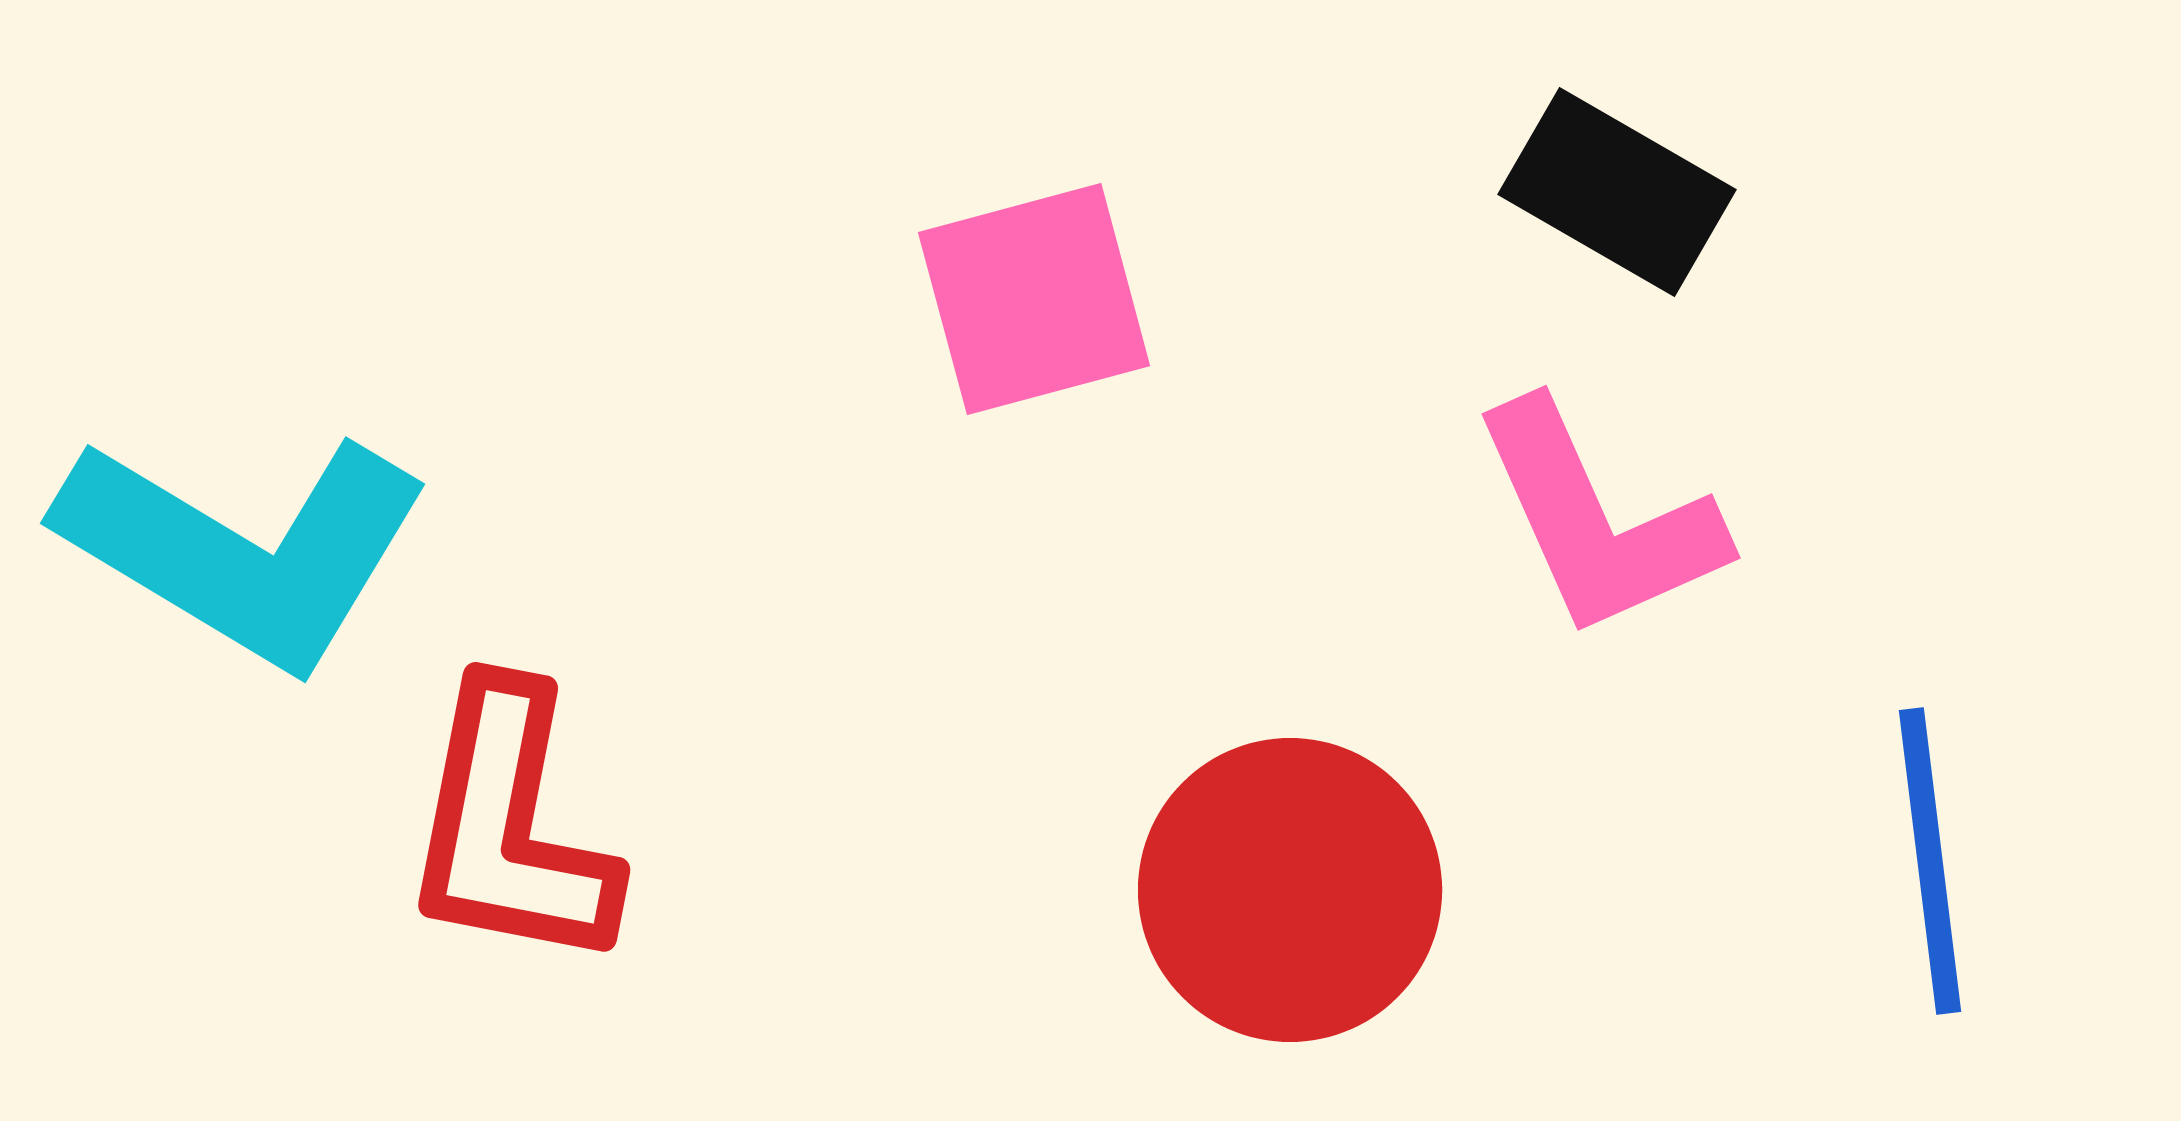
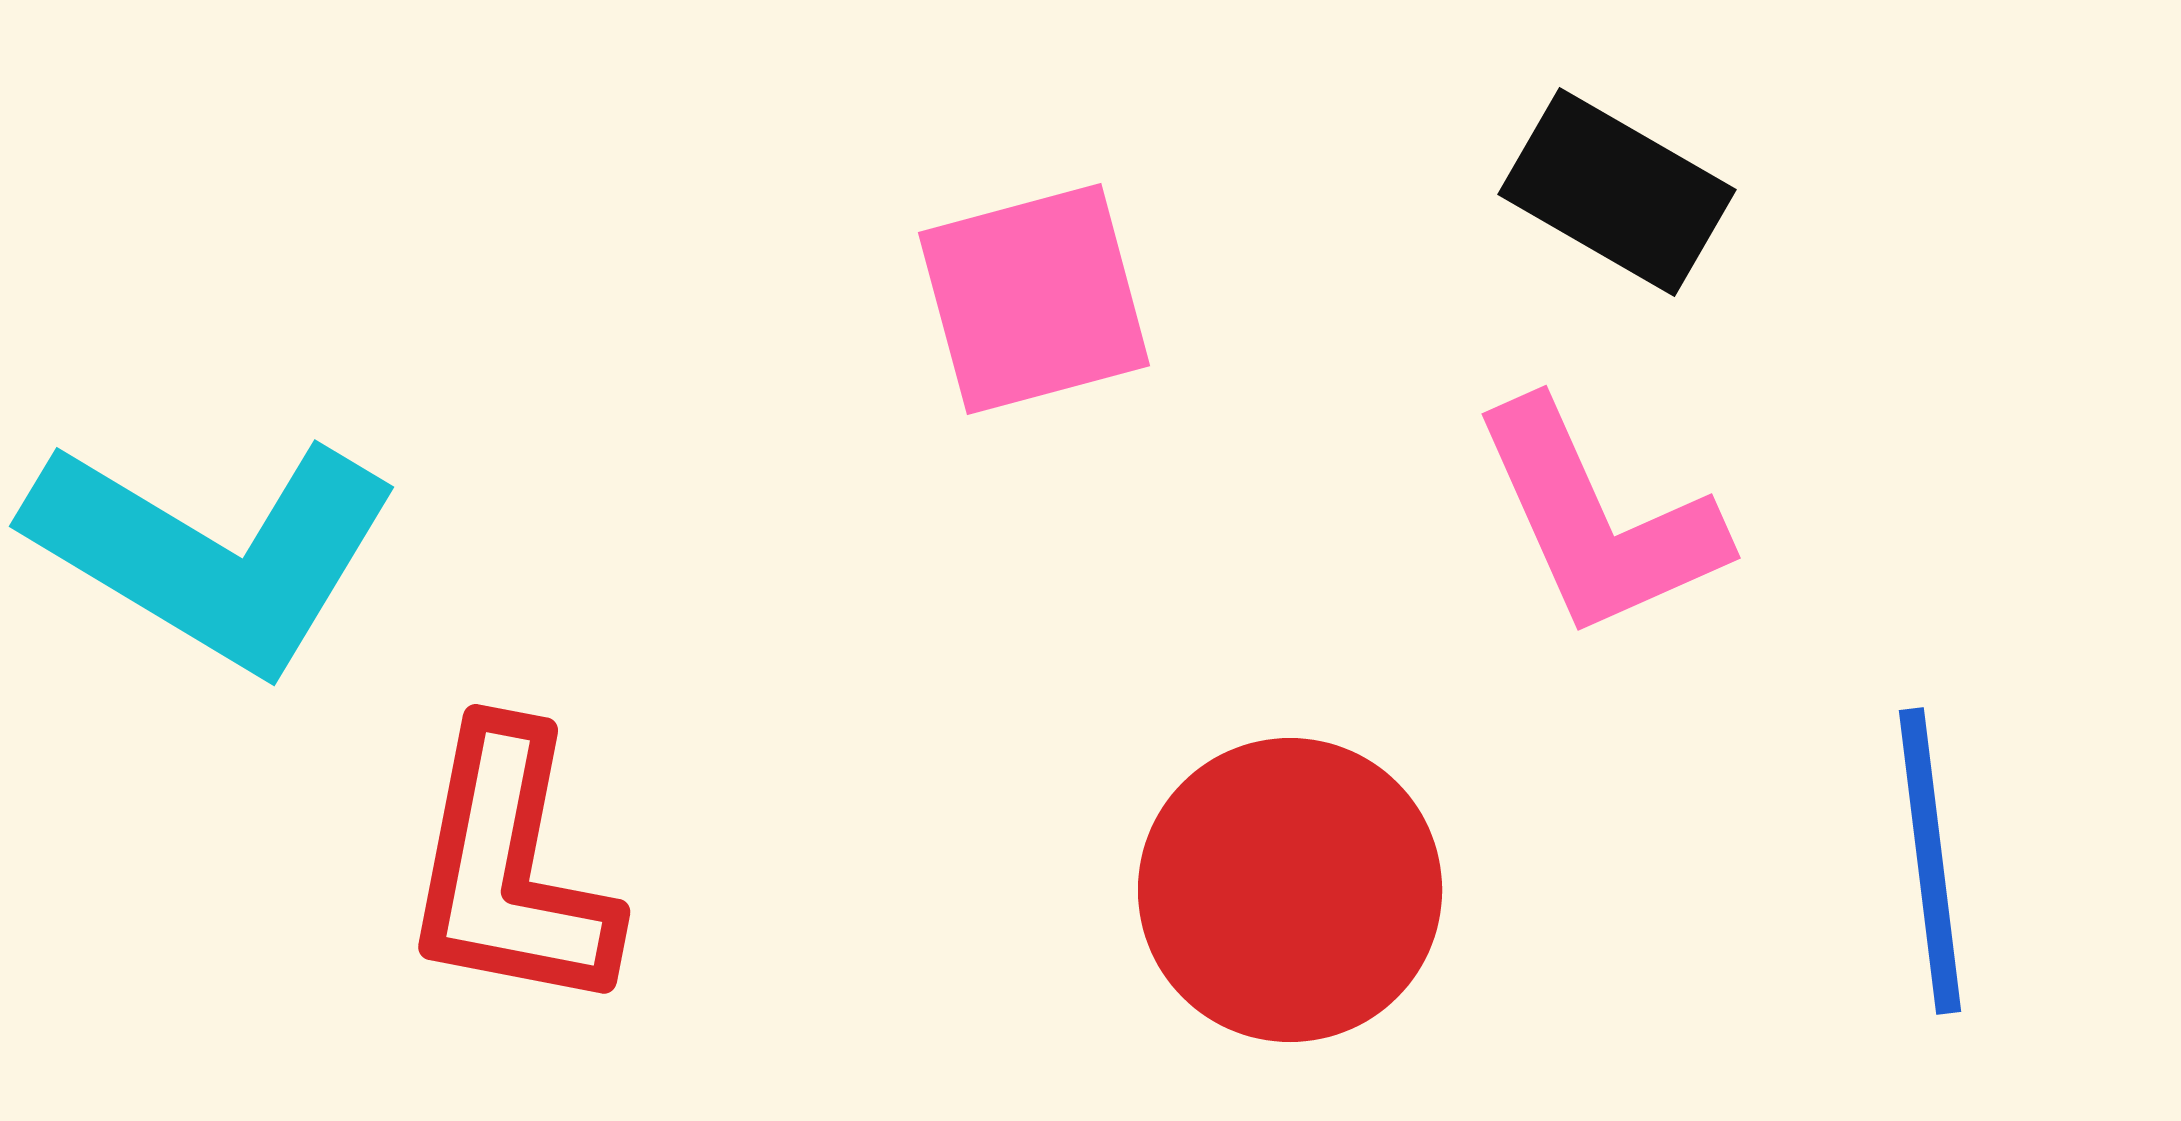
cyan L-shape: moved 31 px left, 3 px down
red L-shape: moved 42 px down
